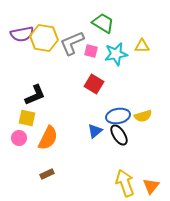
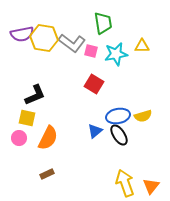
green trapezoid: rotated 50 degrees clockwise
gray L-shape: rotated 120 degrees counterclockwise
